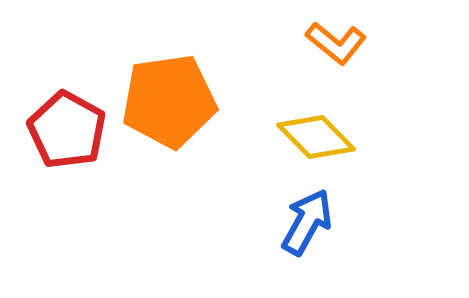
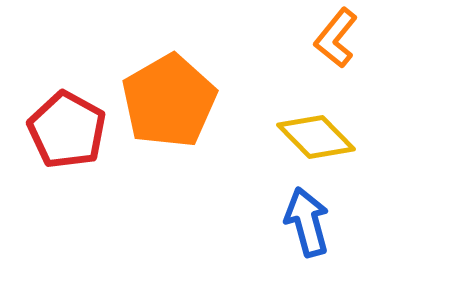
orange L-shape: moved 5 px up; rotated 90 degrees clockwise
orange pentagon: rotated 22 degrees counterclockwise
blue arrow: rotated 44 degrees counterclockwise
